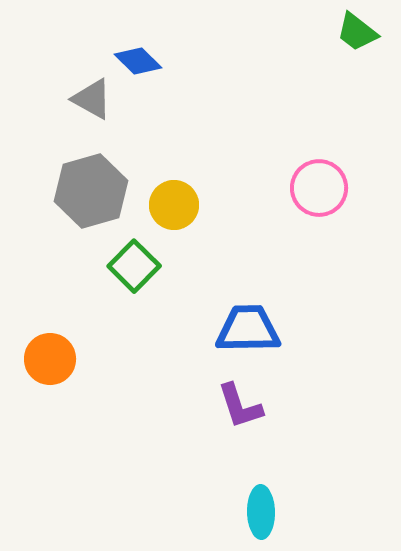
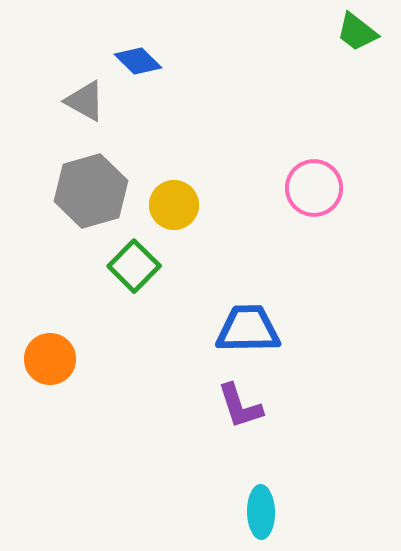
gray triangle: moved 7 px left, 2 px down
pink circle: moved 5 px left
